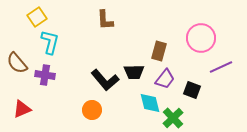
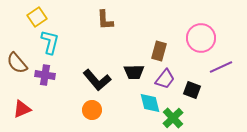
black L-shape: moved 8 px left
